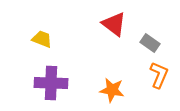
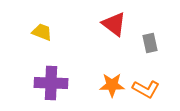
yellow trapezoid: moved 7 px up
gray rectangle: rotated 42 degrees clockwise
orange L-shape: moved 13 px left, 14 px down; rotated 96 degrees clockwise
orange star: moved 5 px up; rotated 10 degrees counterclockwise
